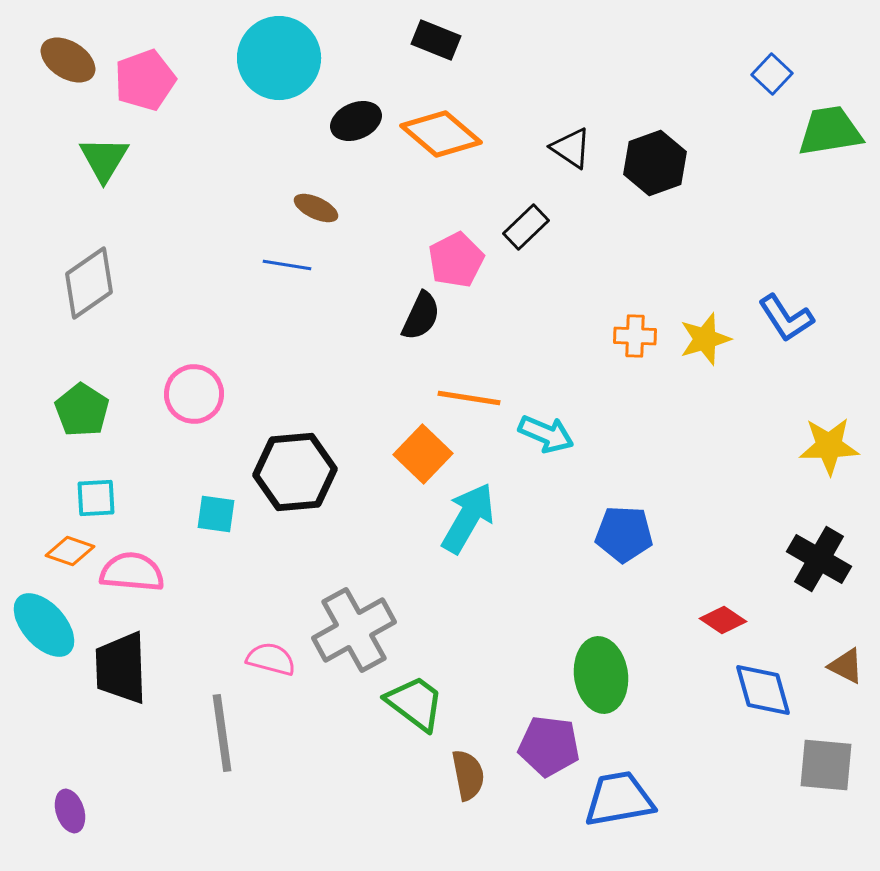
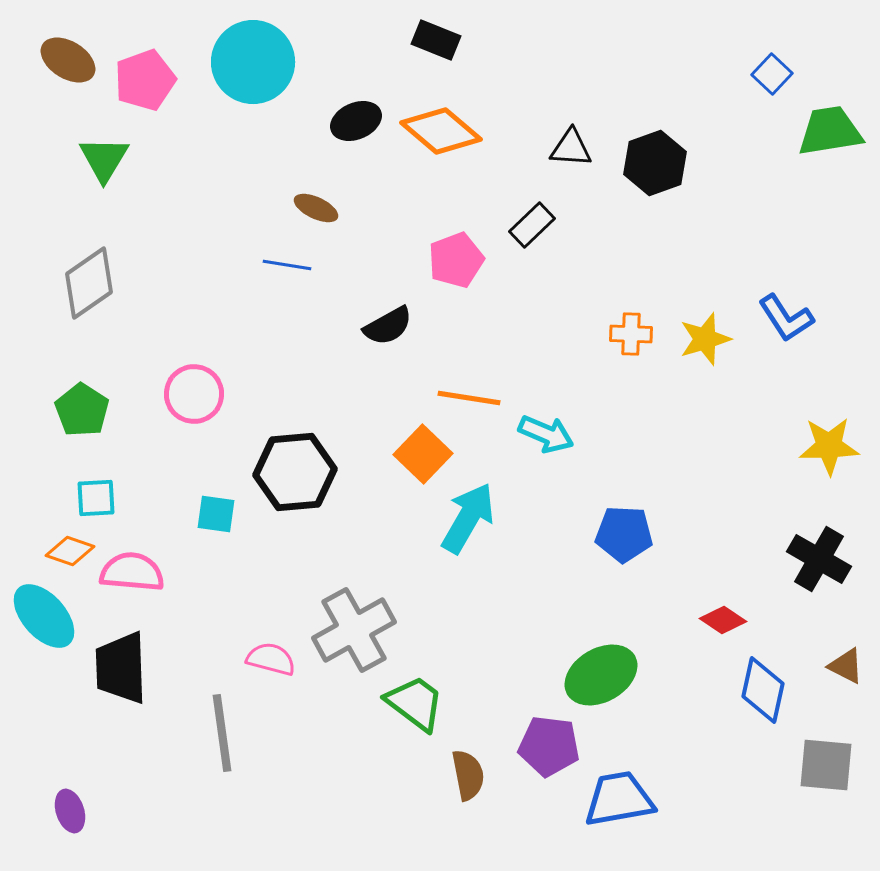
cyan circle at (279, 58): moved 26 px left, 4 px down
orange diamond at (441, 134): moved 3 px up
black triangle at (571, 148): rotated 30 degrees counterclockwise
black rectangle at (526, 227): moved 6 px right, 2 px up
pink pentagon at (456, 260): rotated 6 degrees clockwise
black semicircle at (421, 316): moved 33 px left, 10 px down; rotated 36 degrees clockwise
orange cross at (635, 336): moved 4 px left, 2 px up
cyan ellipse at (44, 625): moved 9 px up
green ellipse at (601, 675): rotated 68 degrees clockwise
blue diamond at (763, 690): rotated 28 degrees clockwise
